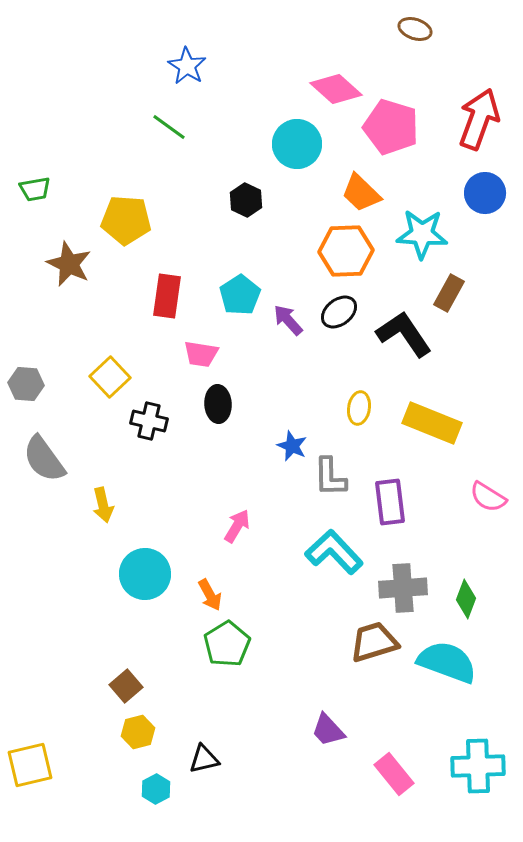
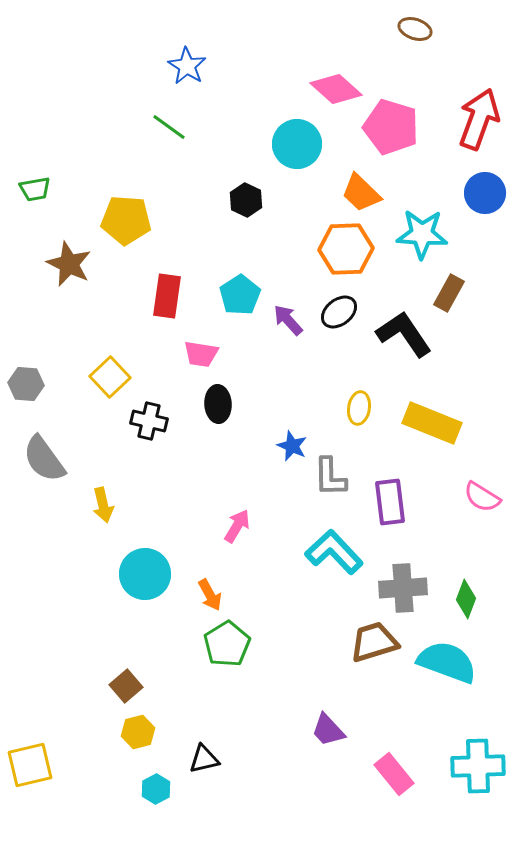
orange hexagon at (346, 251): moved 2 px up
pink semicircle at (488, 497): moved 6 px left
